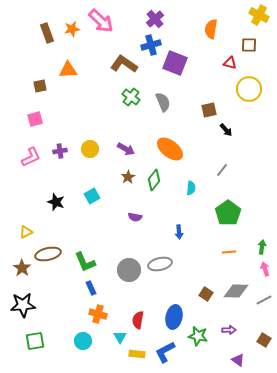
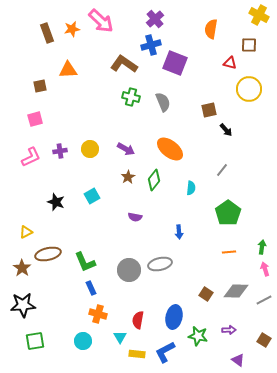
green cross at (131, 97): rotated 24 degrees counterclockwise
